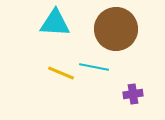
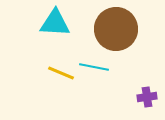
purple cross: moved 14 px right, 3 px down
